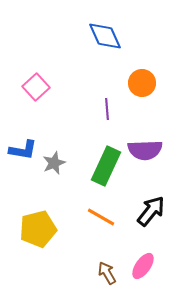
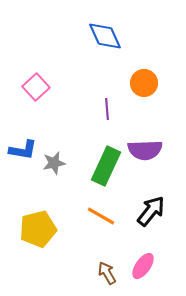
orange circle: moved 2 px right
gray star: rotated 10 degrees clockwise
orange line: moved 1 px up
